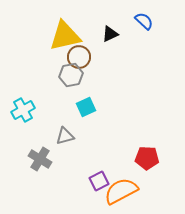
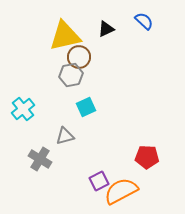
black triangle: moved 4 px left, 5 px up
cyan cross: moved 1 px up; rotated 10 degrees counterclockwise
red pentagon: moved 1 px up
